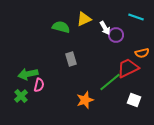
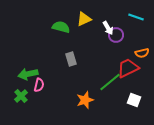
white arrow: moved 3 px right
